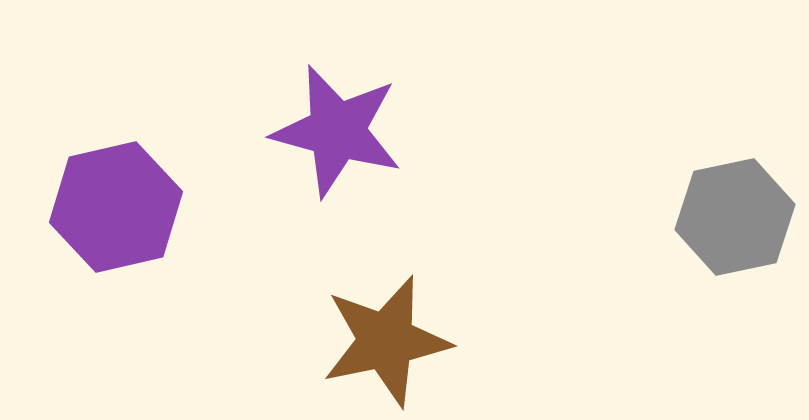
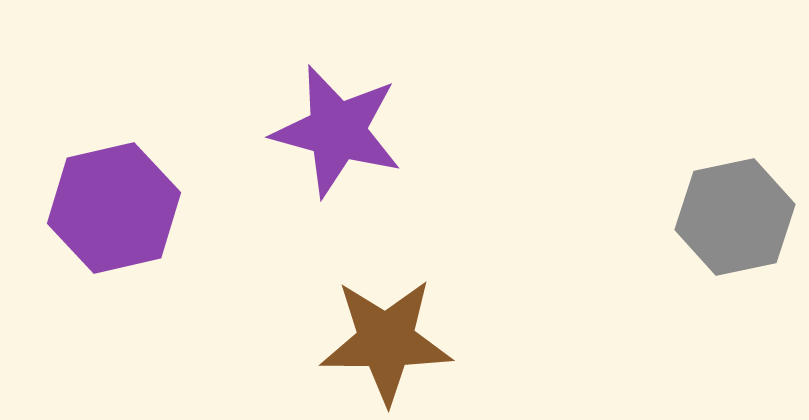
purple hexagon: moved 2 px left, 1 px down
brown star: rotated 12 degrees clockwise
